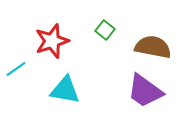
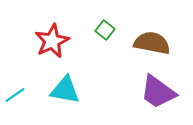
red star: rotated 8 degrees counterclockwise
brown semicircle: moved 1 px left, 4 px up
cyan line: moved 1 px left, 26 px down
purple trapezoid: moved 13 px right, 1 px down
